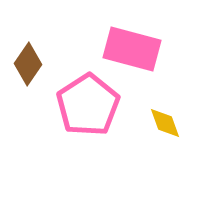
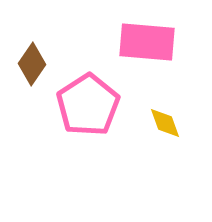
pink rectangle: moved 15 px right, 7 px up; rotated 10 degrees counterclockwise
brown diamond: moved 4 px right
